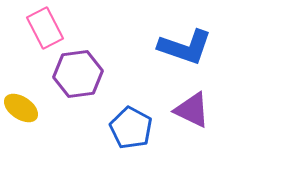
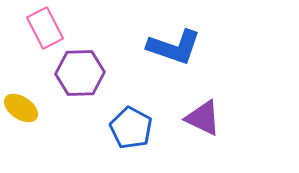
blue L-shape: moved 11 px left
purple hexagon: moved 2 px right, 1 px up; rotated 6 degrees clockwise
purple triangle: moved 11 px right, 8 px down
